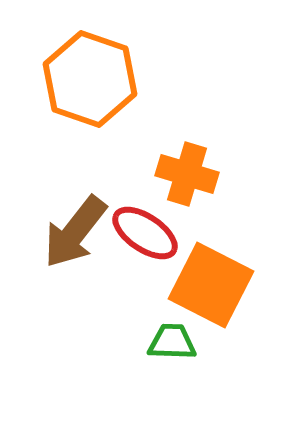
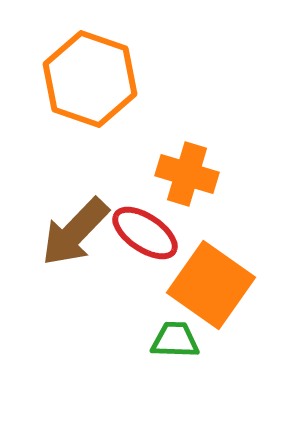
brown arrow: rotated 6 degrees clockwise
orange square: rotated 8 degrees clockwise
green trapezoid: moved 3 px right, 2 px up
